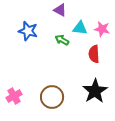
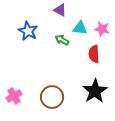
blue star: rotated 12 degrees clockwise
